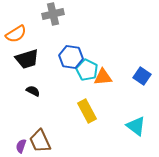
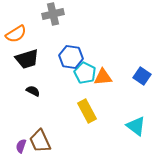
cyan pentagon: moved 2 px left, 3 px down
